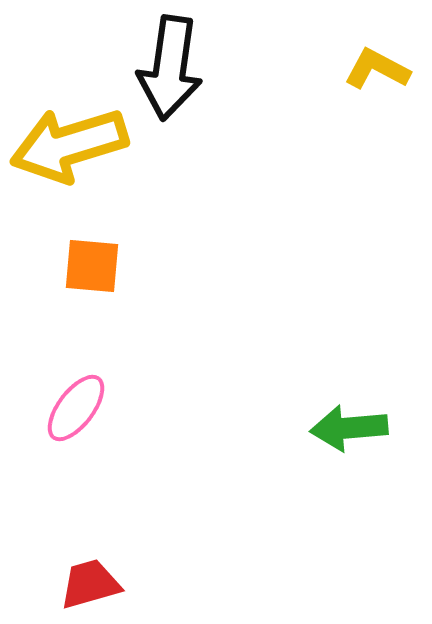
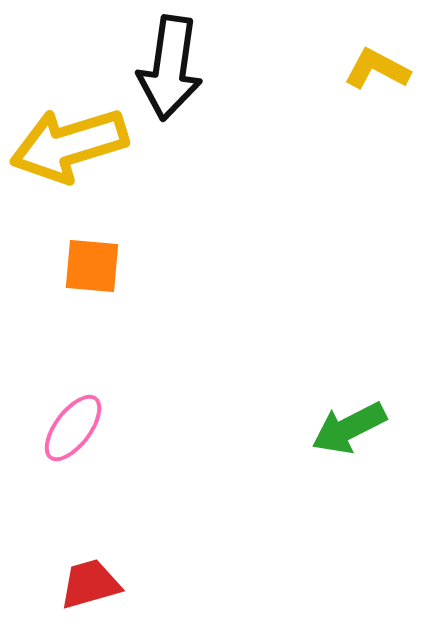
pink ellipse: moved 3 px left, 20 px down
green arrow: rotated 22 degrees counterclockwise
